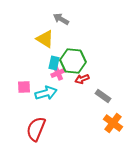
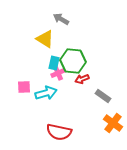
red semicircle: moved 23 px right, 3 px down; rotated 100 degrees counterclockwise
